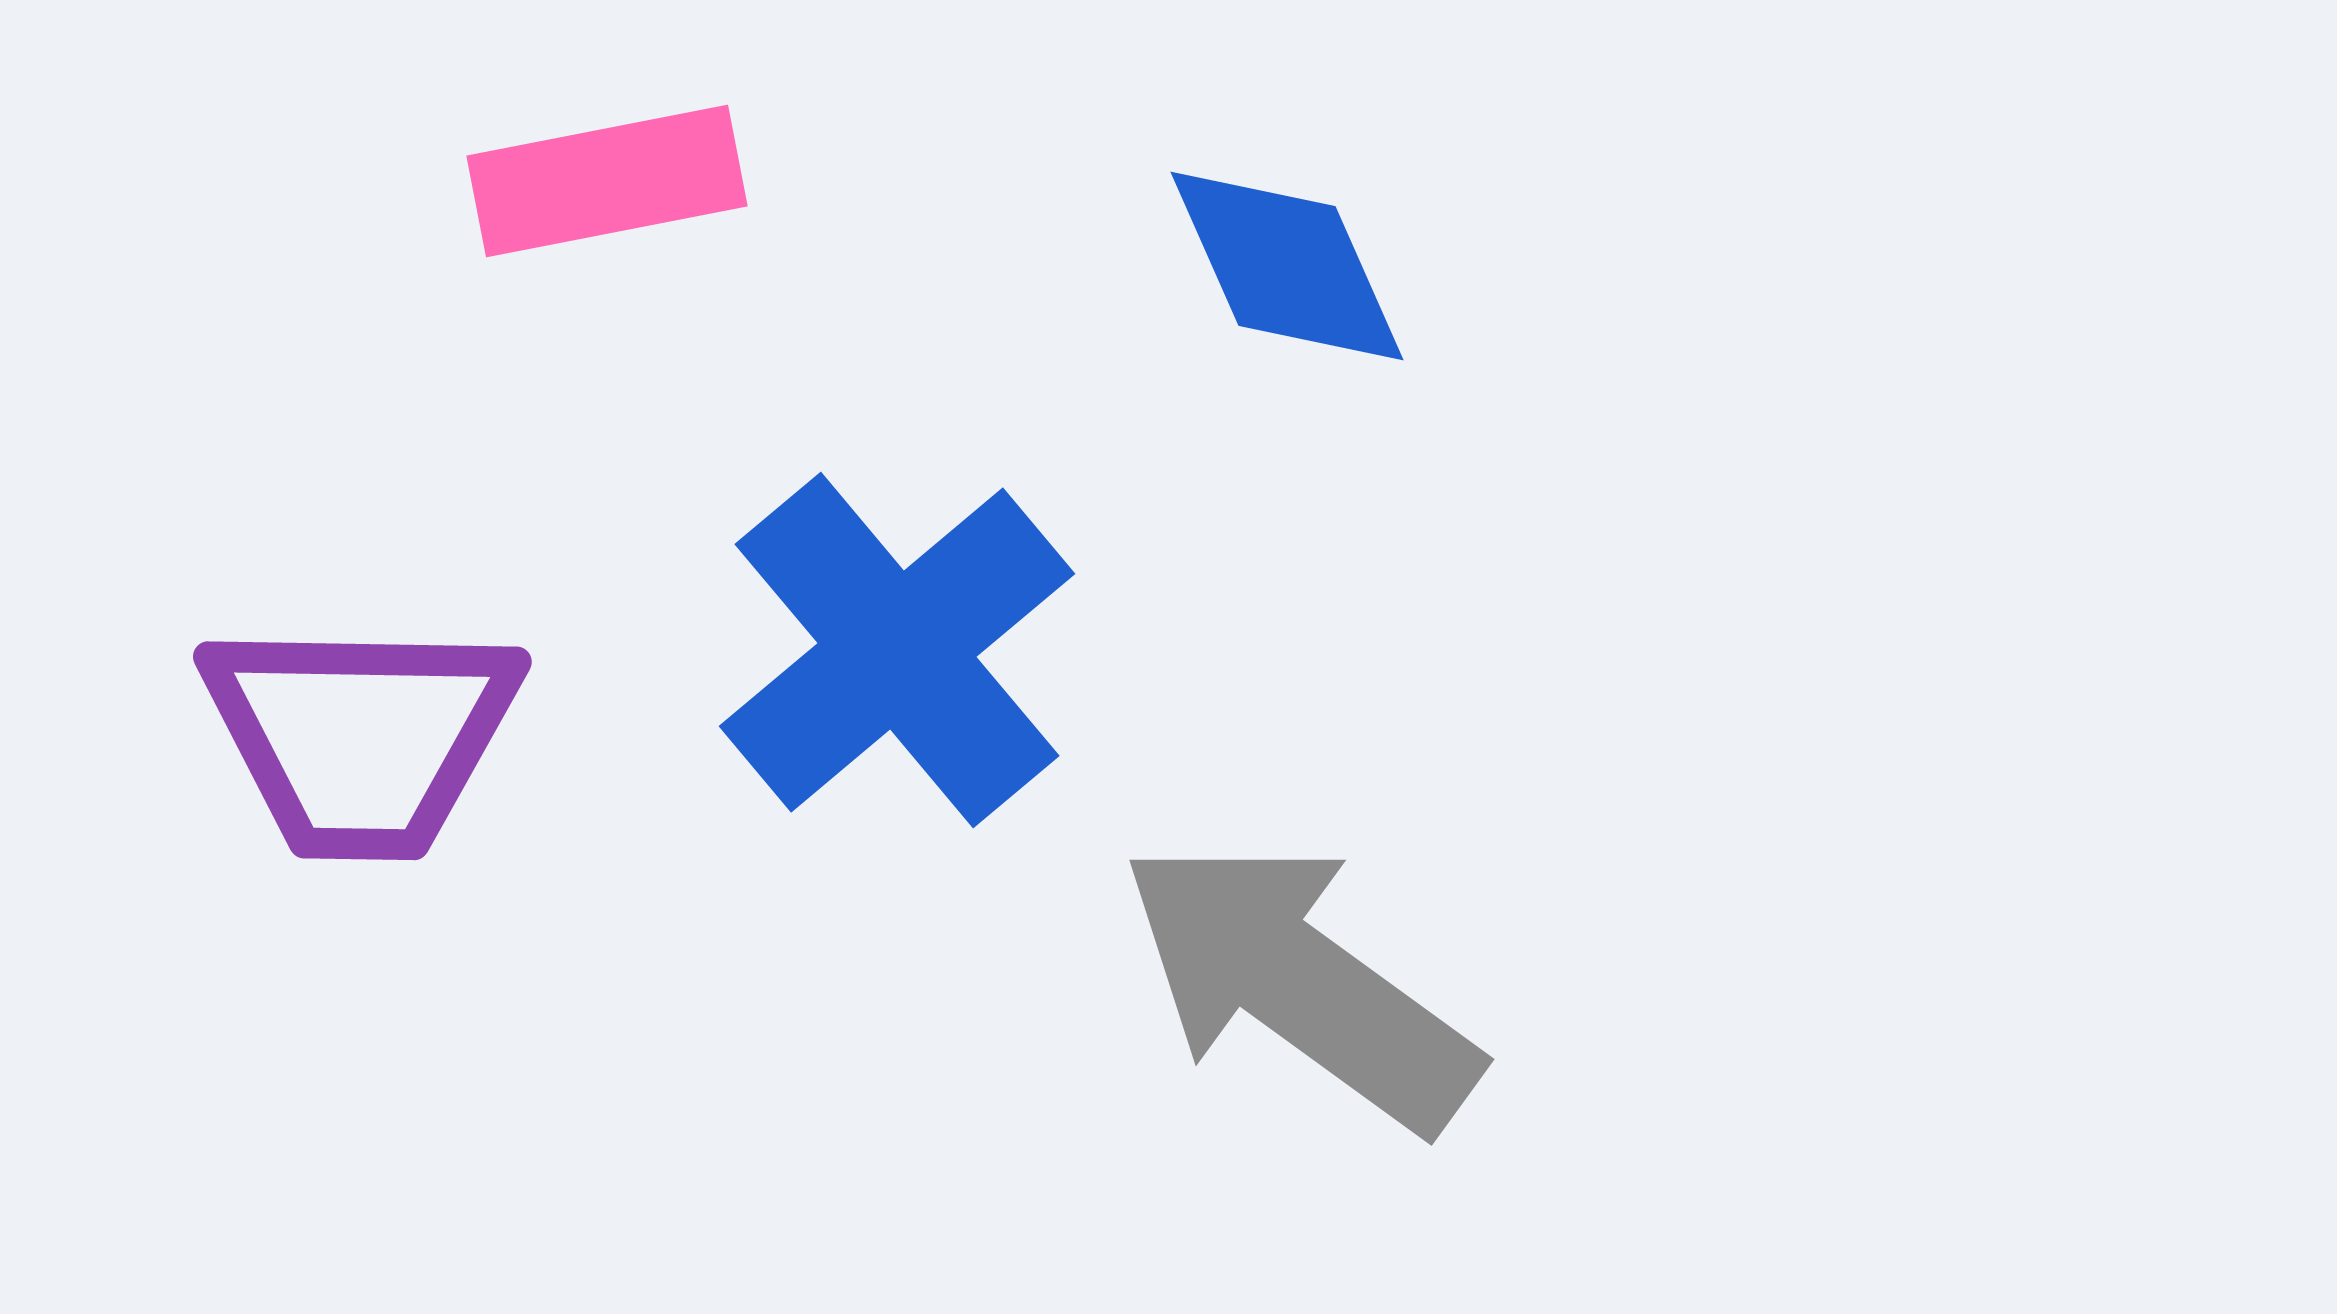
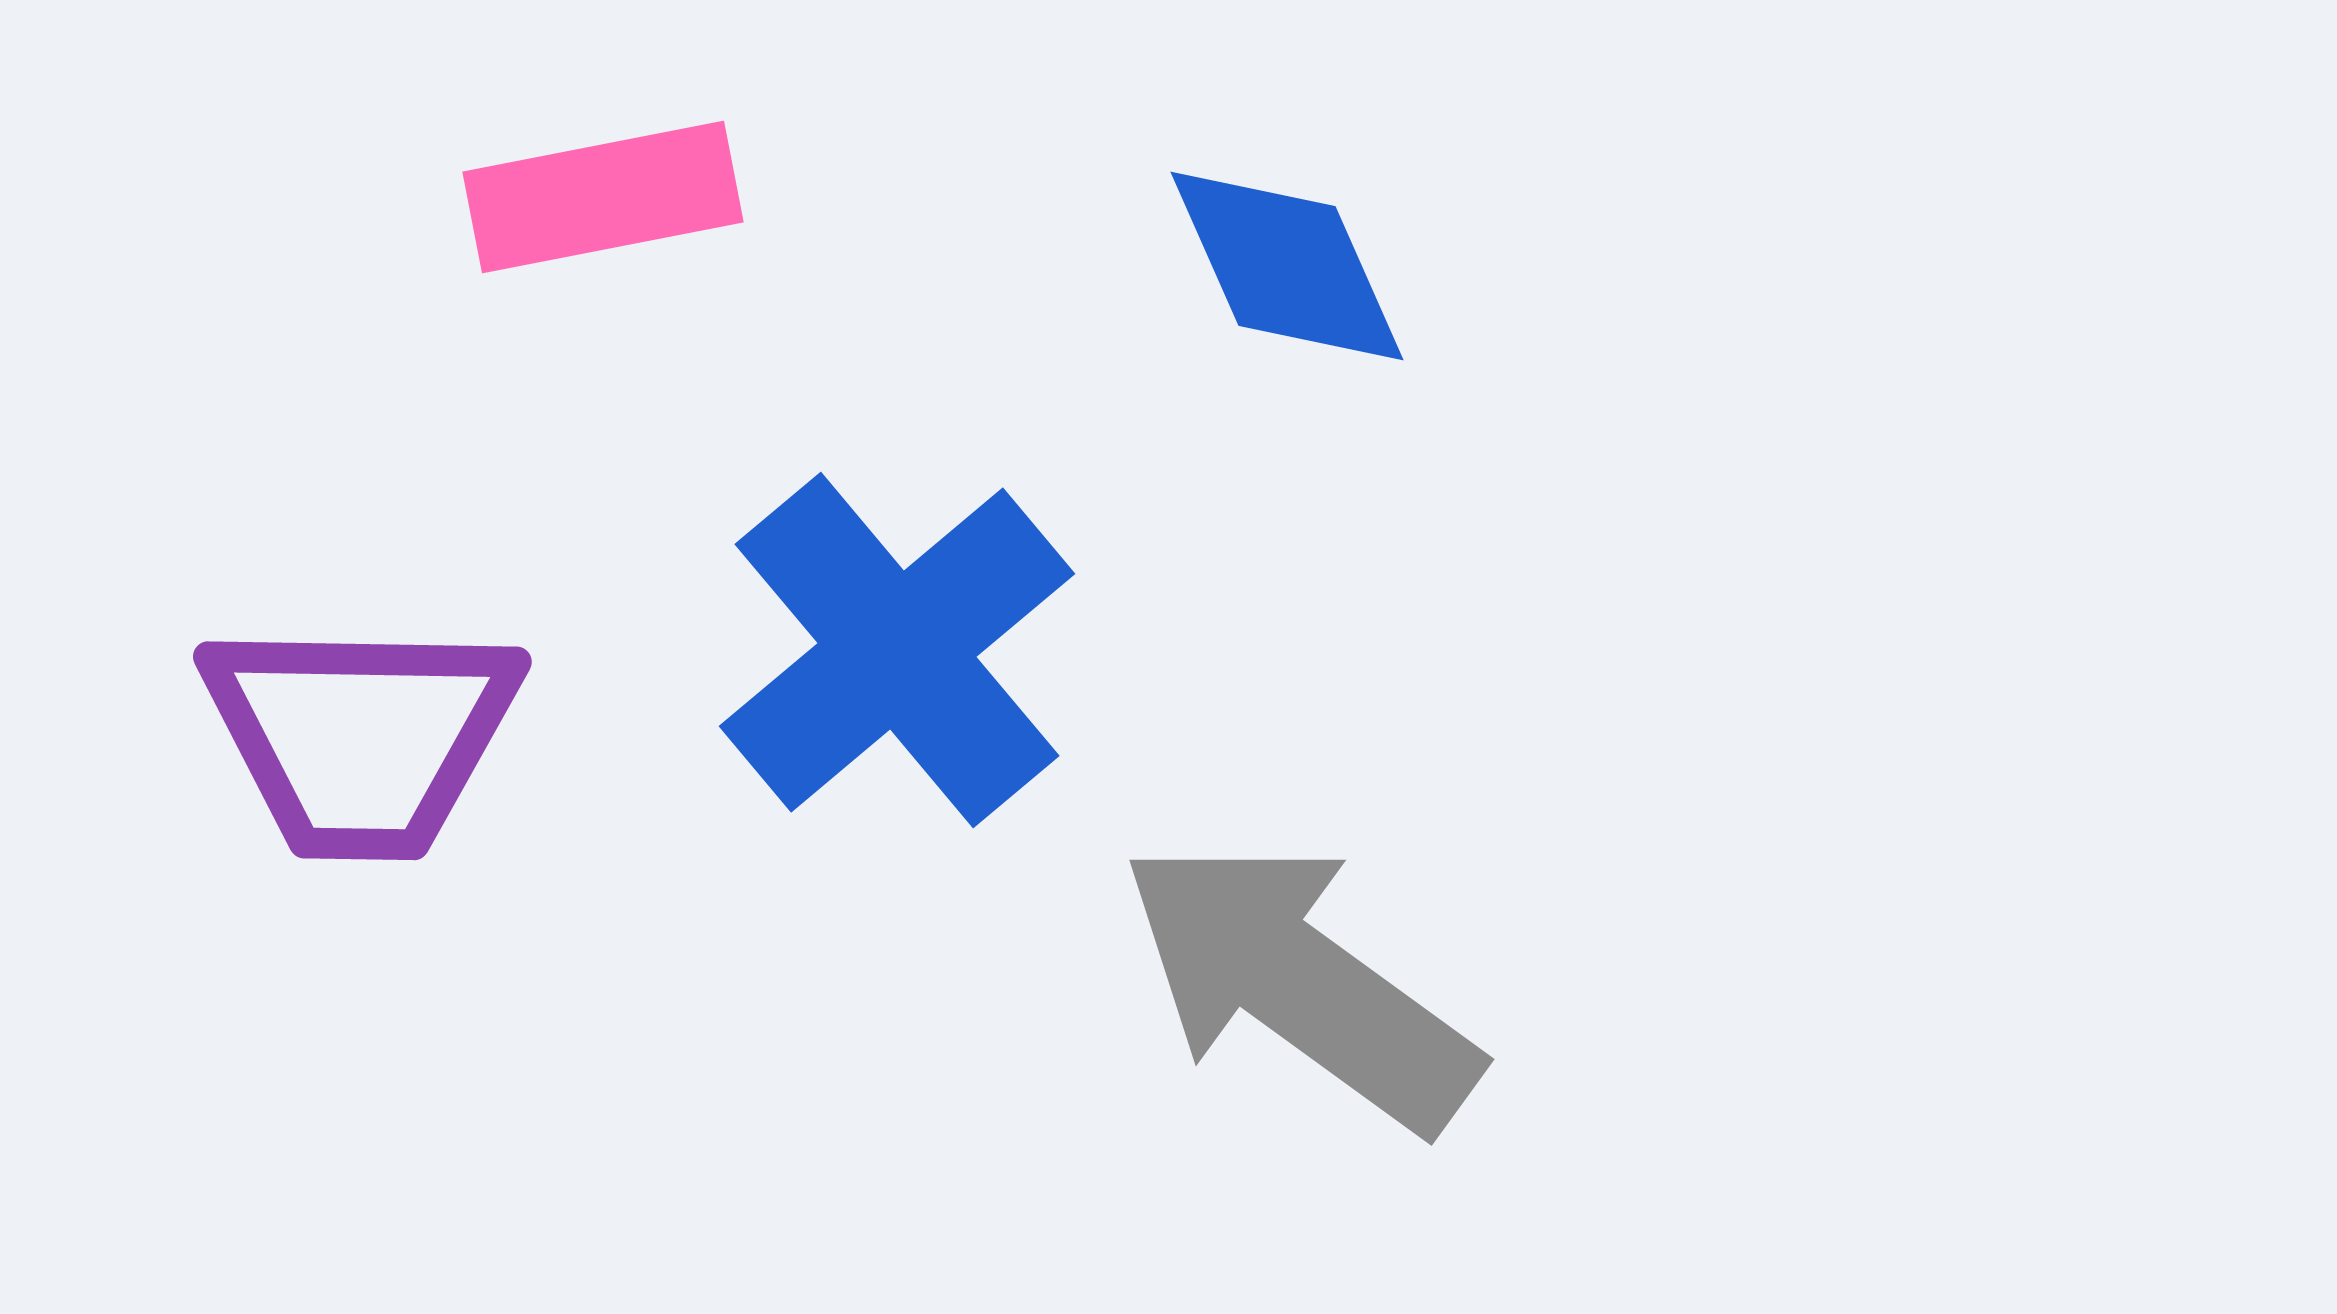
pink rectangle: moved 4 px left, 16 px down
